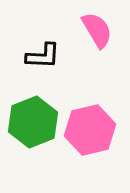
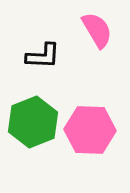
pink hexagon: rotated 15 degrees clockwise
